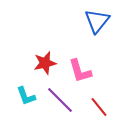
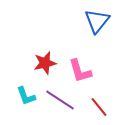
purple line: rotated 12 degrees counterclockwise
